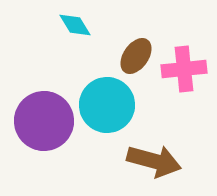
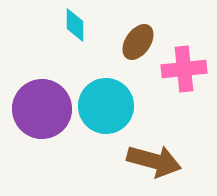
cyan diamond: rotated 32 degrees clockwise
brown ellipse: moved 2 px right, 14 px up
cyan circle: moved 1 px left, 1 px down
purple circle: moved 2 px left, 12 px up
